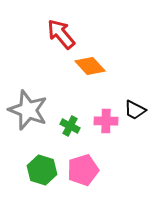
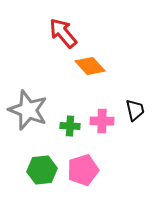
red arrow: moved 2 px right, 1 px up
black trapezoid: rotated 130 degrees counterclockwise
pink cross: moved 4 px left
green cross: rotated 24 degrees counterclockwise
green hexagon: rotated 24 degrees counterclockwise
